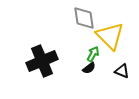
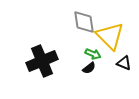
gray diamond: moved 4 px down
green arrow: rotated 84 degrees clockwise
black triangle: moved 2 px right, 8 px up
